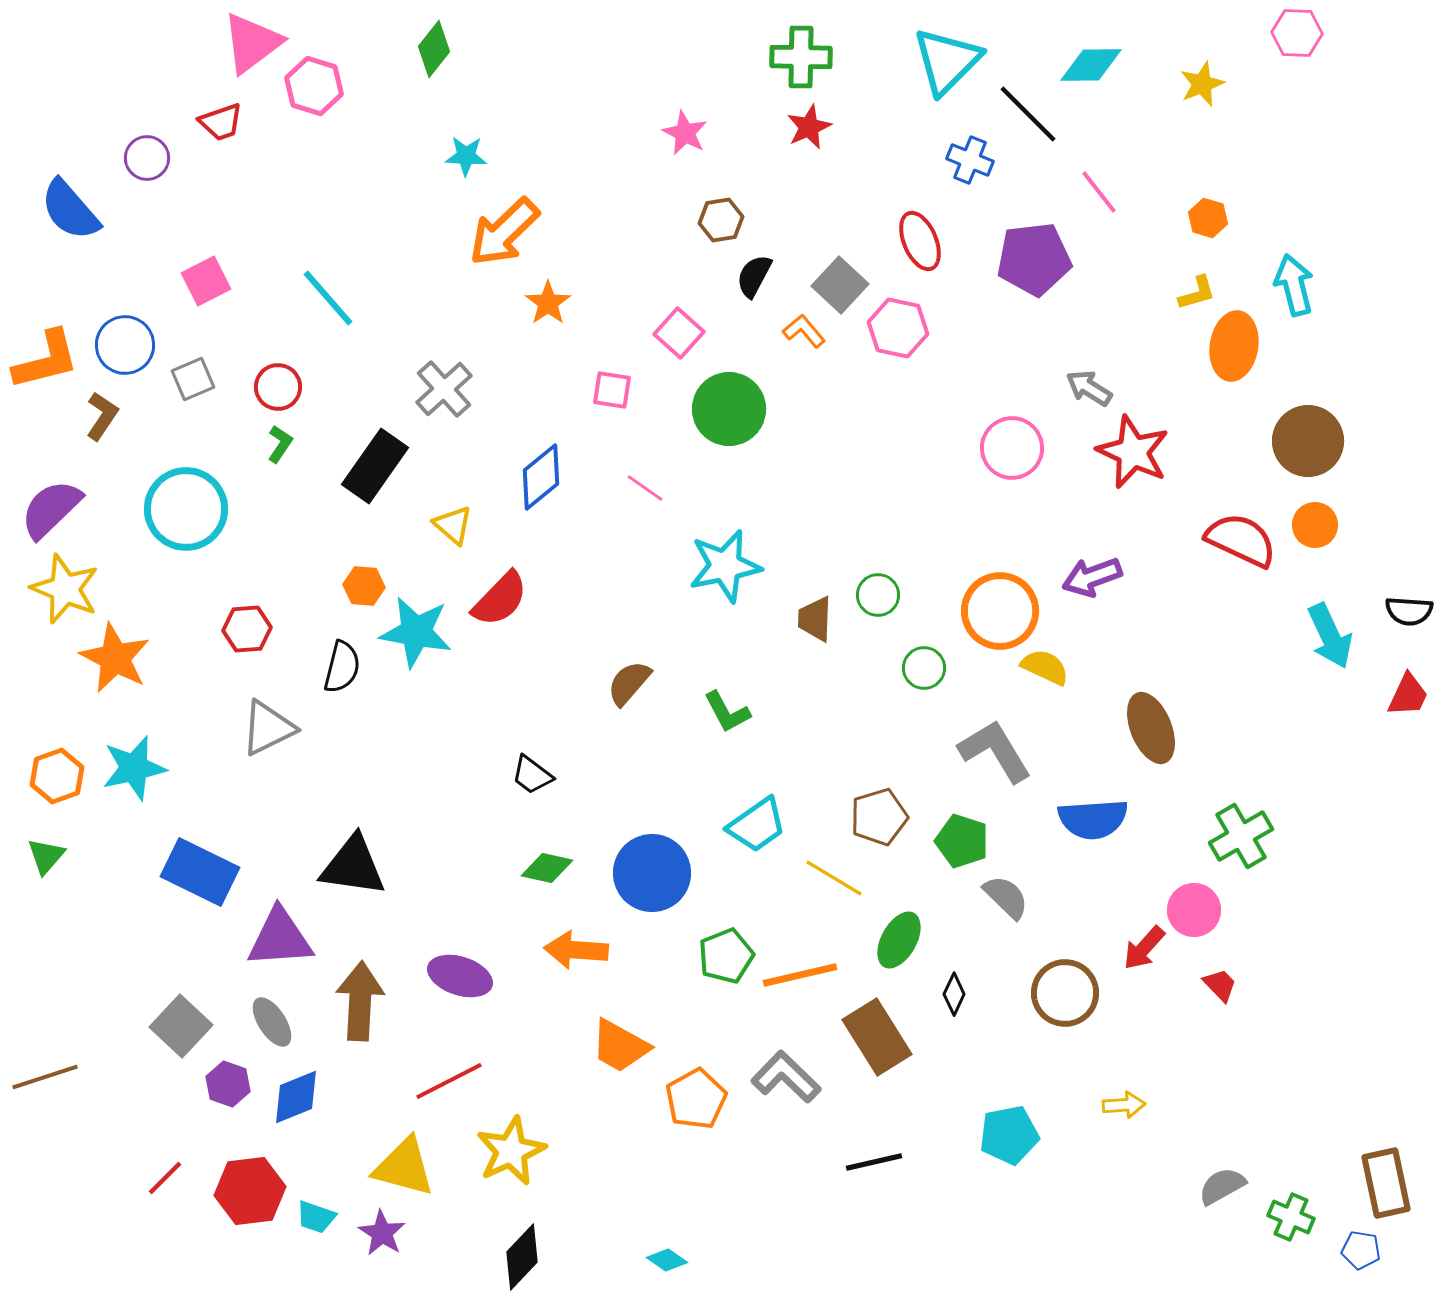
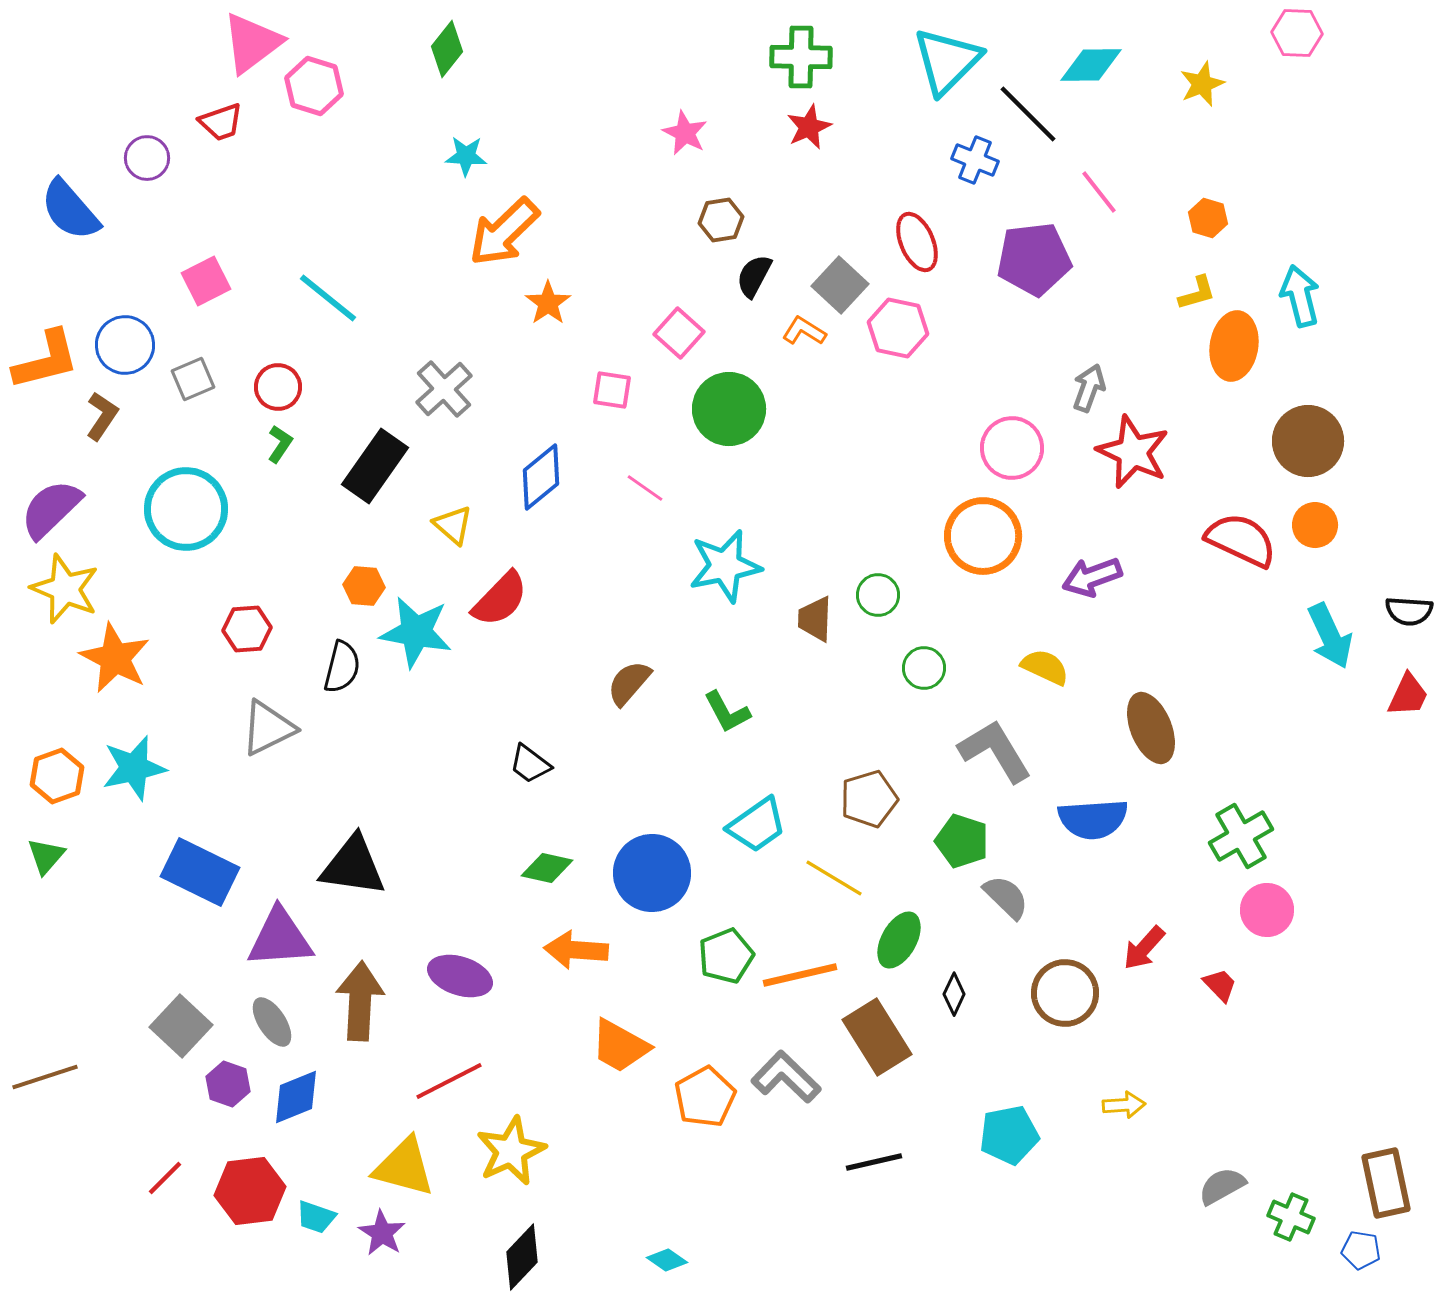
green diamond at (434, 49): moved 13 px right
blue cross at (970, 160): moved 5 px right
red ellipse at (920, 241): moved 3 px left, 1 px down
cyan arrow at (1294, 285): moved 6 px right, 11 px down
cyan line at (328, 298): rotated 10 degrees counterclockwise
orange L-shape at (804, 331): rotated 18 degrees counterclockwise
gray arrow at (1089, 388): rotated 78 degrees clockwise
orange circle at (1000, 611): moved 17 px left, 75 px up
black trapezoid at (532, 775): moved 2 px left, 11 px up
brown pentagon at (879, 817): moved 10 px left, 18 px up
pink circle at (1194, 910): moved 73 px right
orange pentagon at (696, 1099): moved 9 px right, 2 px up
